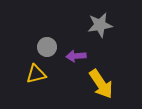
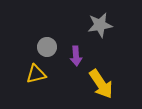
purple arrow: rotated 90 degrees counterclockwise
